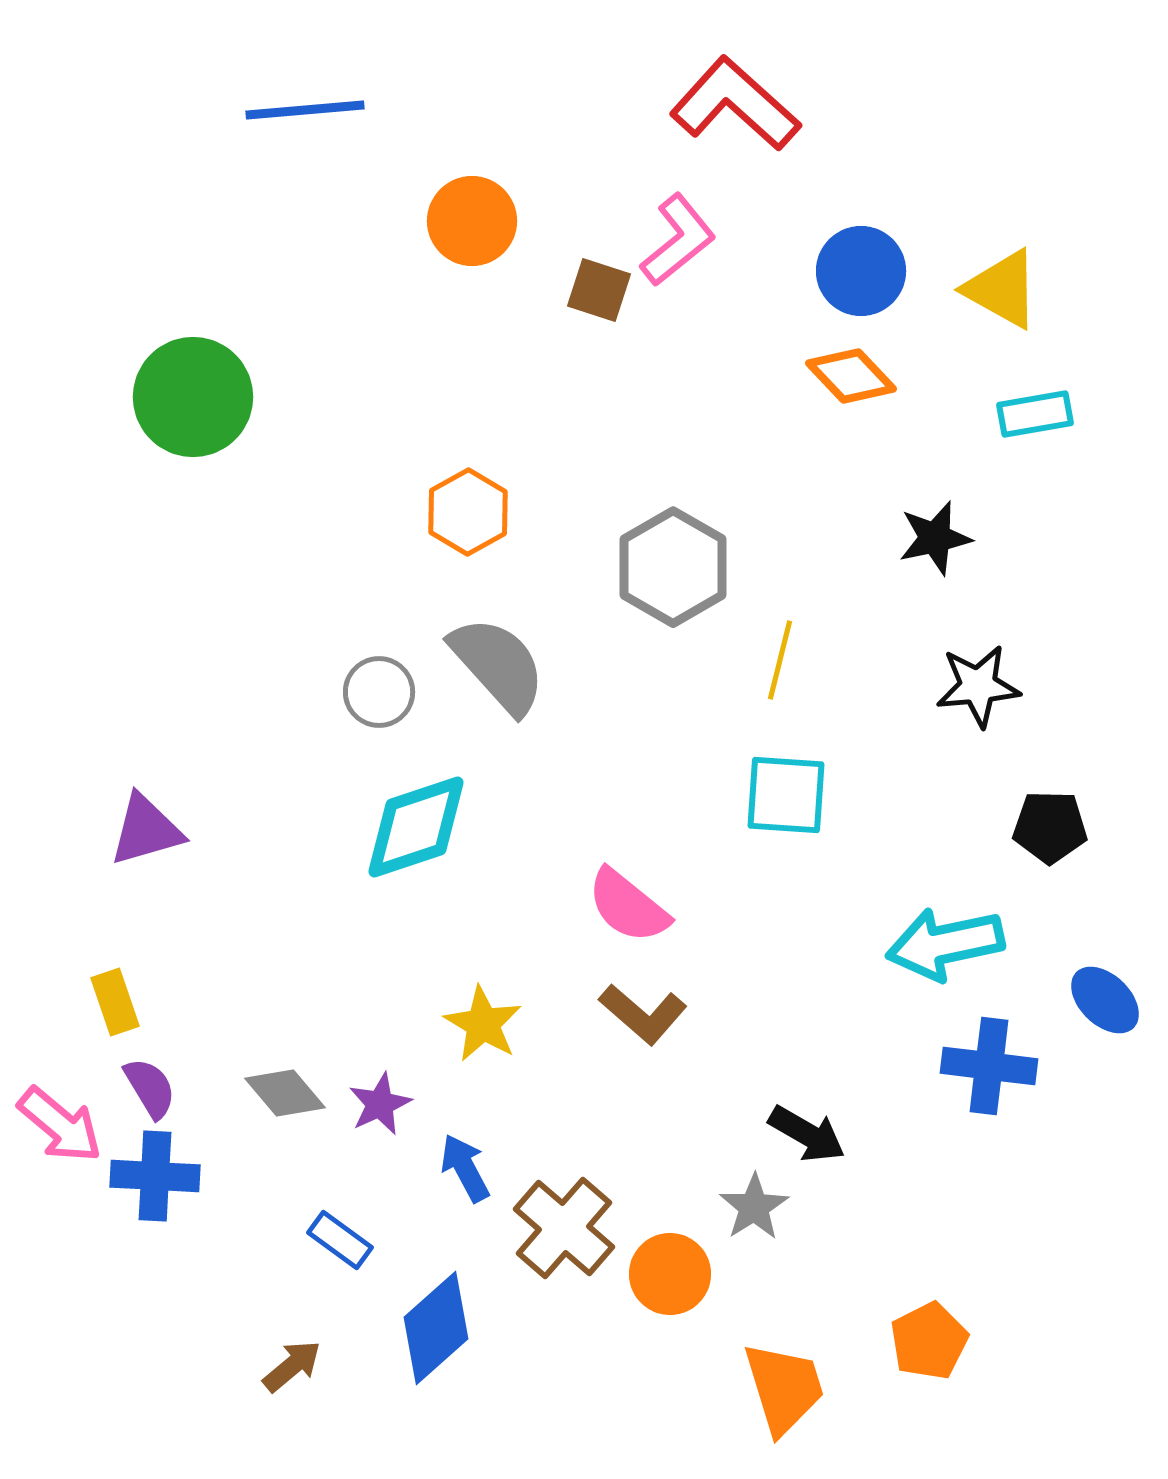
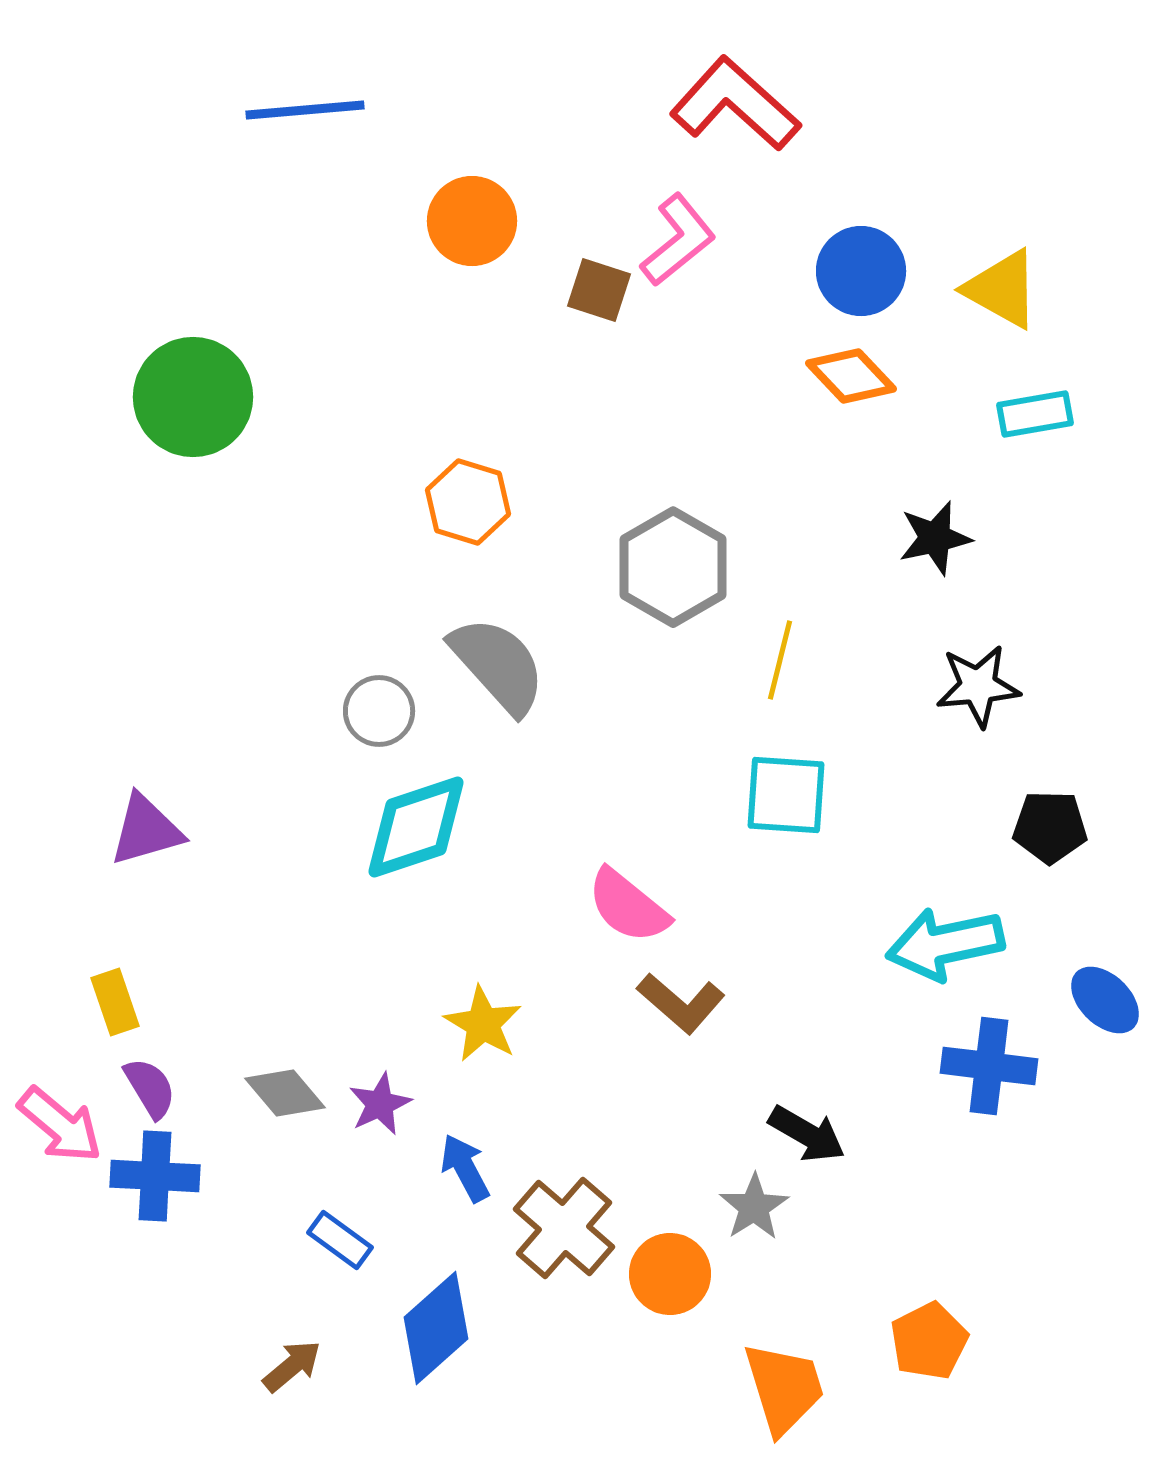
orange hexagon at (468, 512): moved 10 px up; rotated 14 degrees counterclockwise
gray circle at (379, 692): moved 19 px down
brown L-shape at (643, 1014): moved 38 px right, 11 px up
